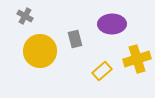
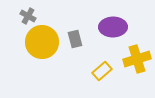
gray cross: moved 3 px right
purple ellipse: moved 1 px right, 3 px down
yellow circle: moved 2 px right, 9 px up
